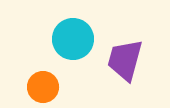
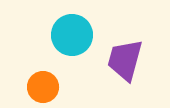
cyan circle: moved 1 px left, 4 px up
